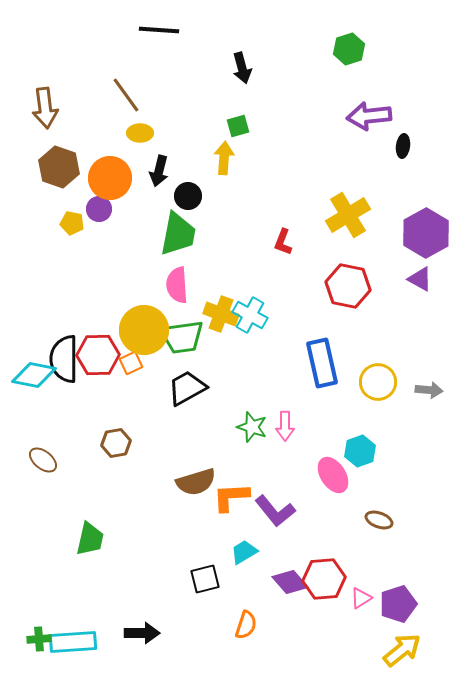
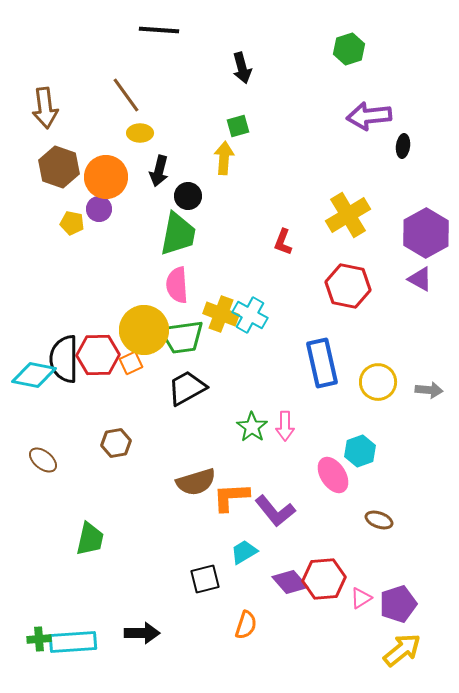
orange circle at (110, 178): moved 4 px left, 1 px up
green star at (252, 427): rotated 16 degrees clockwise
